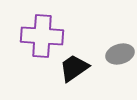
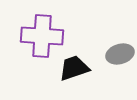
black trapezoid: rotated 16 degrees clockwise
